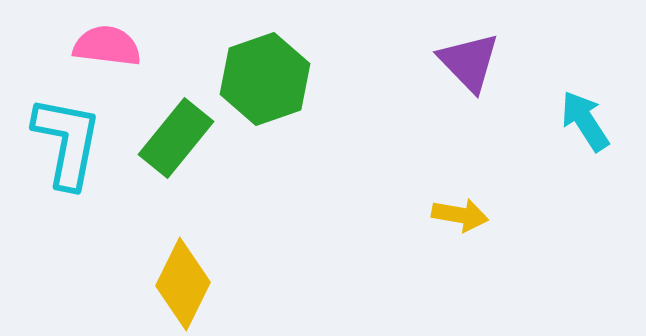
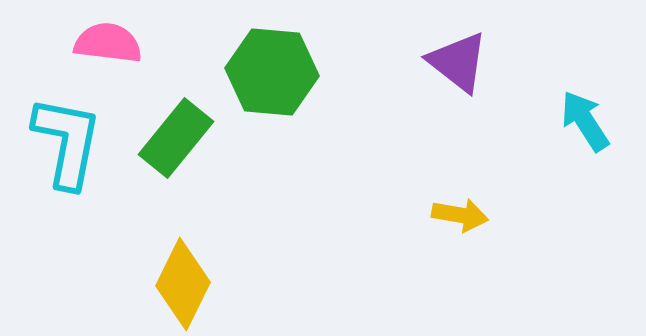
pink semicircle: moved 1 px right, 3 px up
purple triangle: moved 11 px left; rotated 8 degrees counterclockwise
green hexagon: moved 7 px right, 7 px up; rotated 24 degrees clockwise
